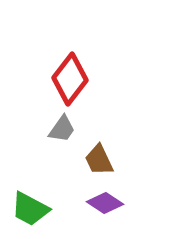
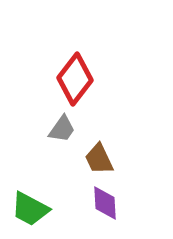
red diamond: moved 5 px right
brown trapezoid: moved 1 px up
purple diamond: rotated 54 degrees clockwise
